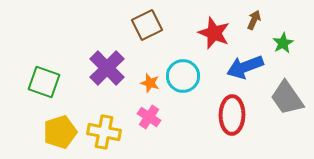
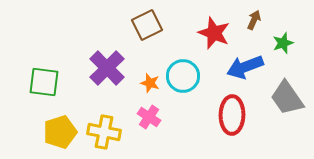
green star: rotated 10 degrees clockwise
green square: rotated 12 degrees counterclockwise
